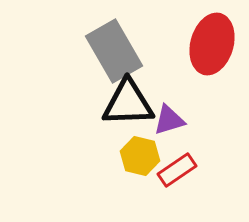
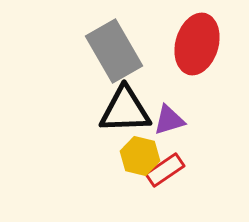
red ellipse: moved 15 px left
black triangle: moved 3 px left, 7 px down
red rectangle: moved 12 px left
